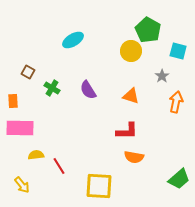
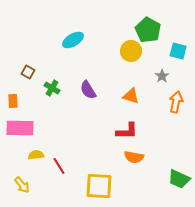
green trapezoid: rotated 65 degrees clockwise
